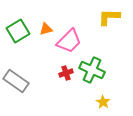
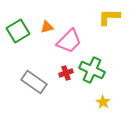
orange triangle: moved 1 px right, 2 px up
gray rectangle: moved 18 px right, 1 px down
